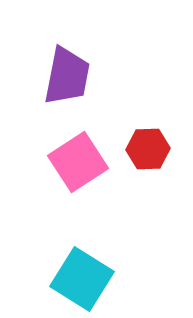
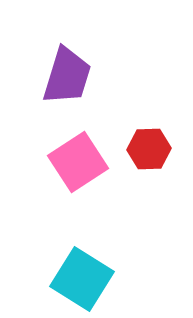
purple trapezoid: rotated 6 degrees clockwise
red hexagon: moved 1 px right
